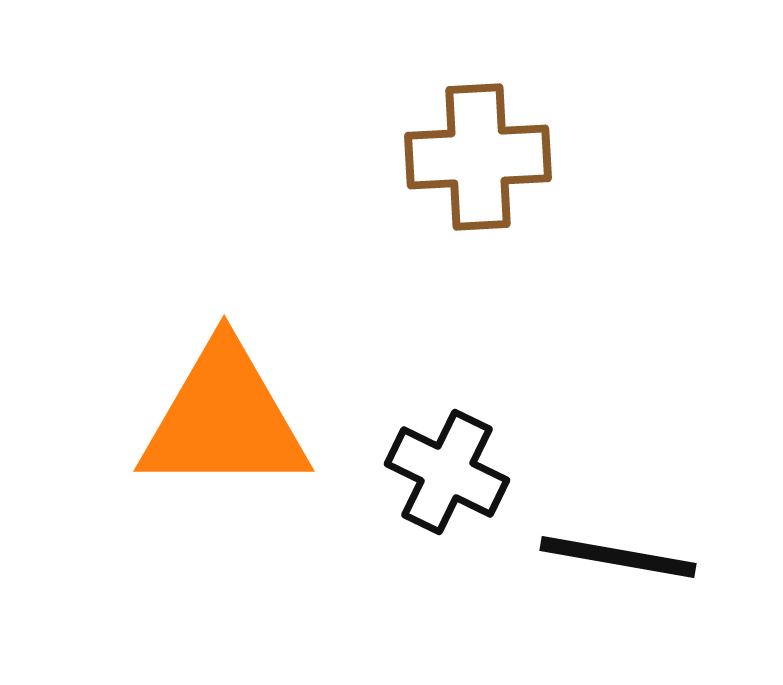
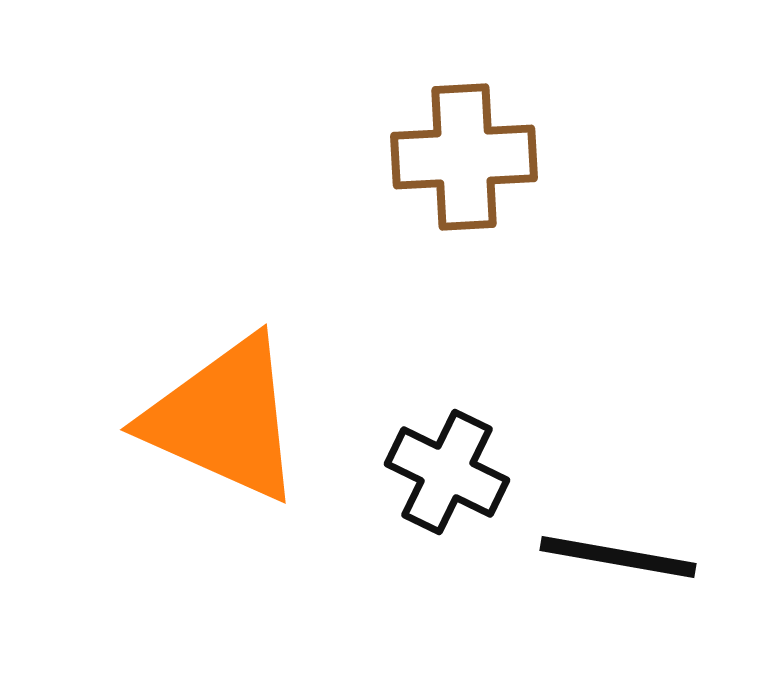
brown cross: moved 14 px left
orange triangle: rotated 24 degrees clockwise
